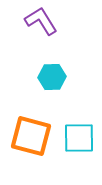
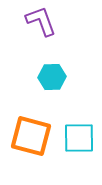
purple L-shape: rotated 12 degrees clockwise
